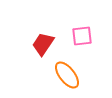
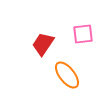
pink square: moved 1 px right, 2 px up
